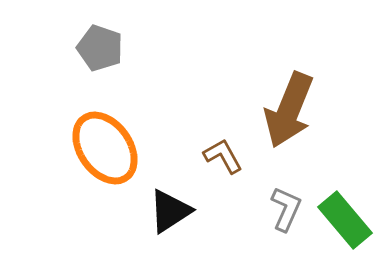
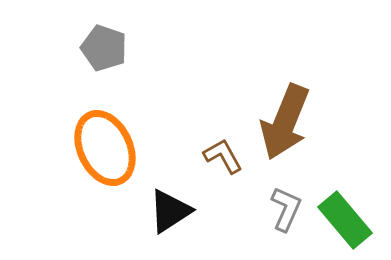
gray pentagon: moved 4 px right
brown arrow: moved 4 px left, 12 px down
orange ellipse: rotated 10 degrees clockwise
